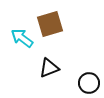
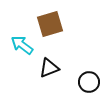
cyan arrow: moved 7 px down
black circle: moved 1 px up
